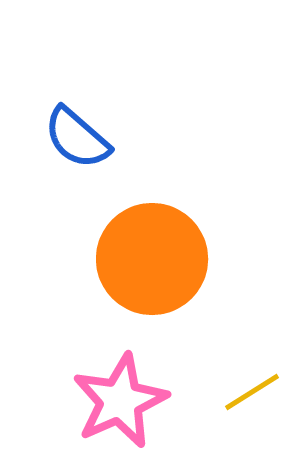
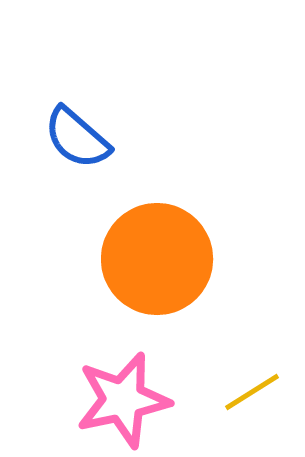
orange circle: moved 5 px right
pink star: moved 3 px right, 1 px up; rotated 12 degrees clockwise
